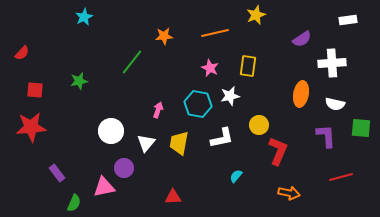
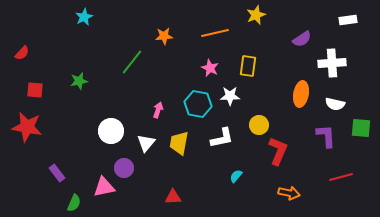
white star: rotated 12 degrees clockwise
red star: moved 4 px left; rotated 16 degrees clockwise
